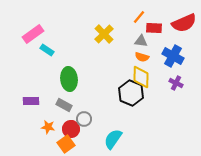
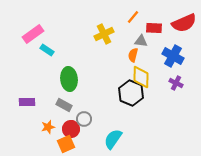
orange line: moved 6 px left
yellow cross: rotated 18 degrees clockwise
orange semicircle: moved 9 px left, 2 px up; rotated 88 degrees clockwise
purple rectangle: moved 4 px left, 1 px down
orange star: rotated 24 degrees counterclockwise
orange square: rotated 12 degrees clockwise
